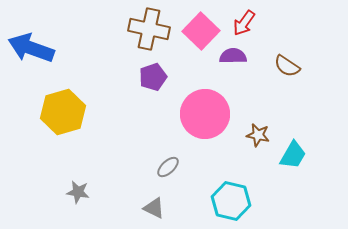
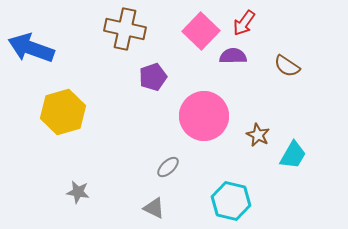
brown cross: moved 24 px left
pink circle: moved 1 px left, 2 px down
brown star: rotated 15 degrees clockwise
